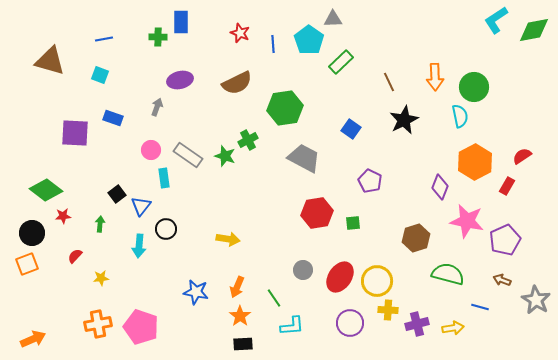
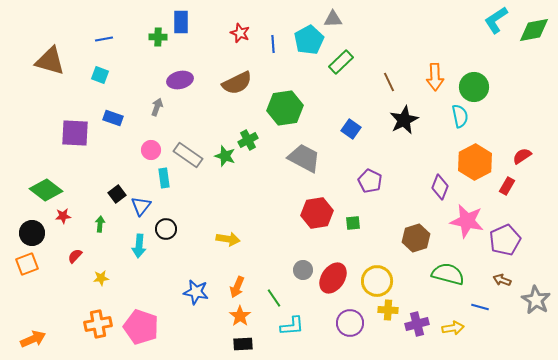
cyan pentagon at (309, 40): rotated 8 degrees clockwise
red ellipse at (340, 277): moved 7 px left, 1 px down
